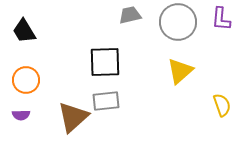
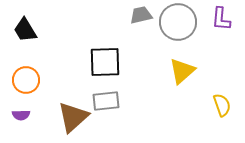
gray trapezoid: moved 11 px right
black trapezoid: moved 1 px right, 1 px up
yellow triangle: moved 2 px right
